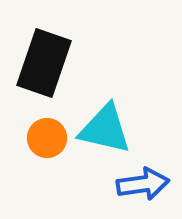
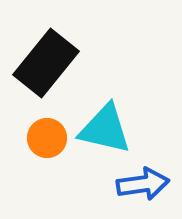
black rectangle: moved 2 px right; rotated 20 degrees clockwise
